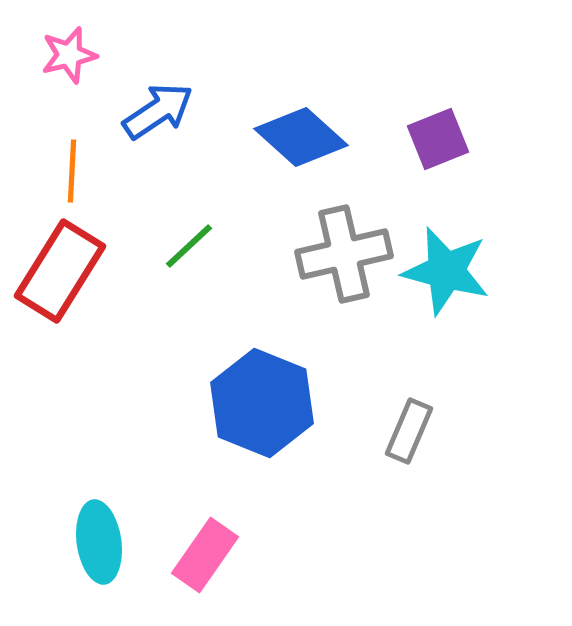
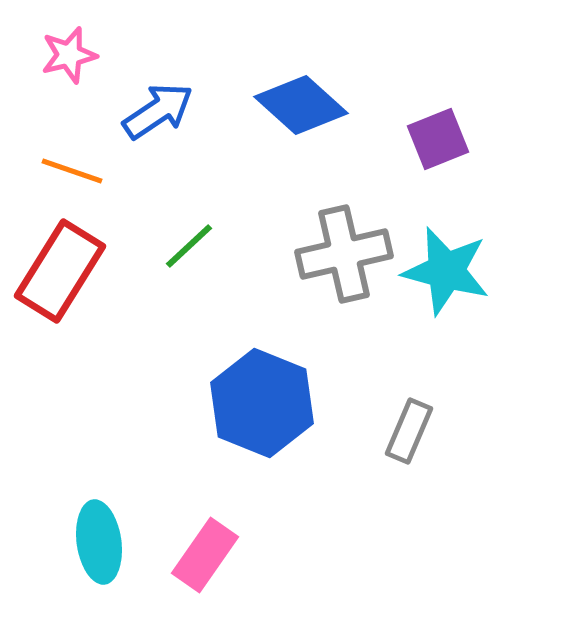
blue diamond: moved 32 px up
orange line: rotated 74 degrees counterclockwise
